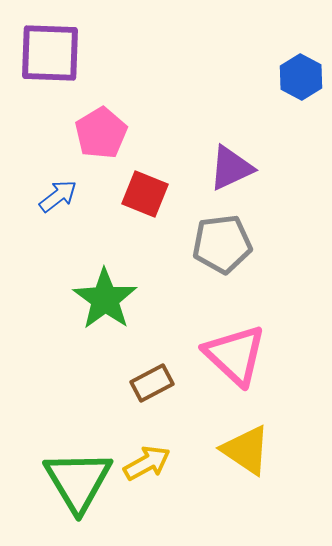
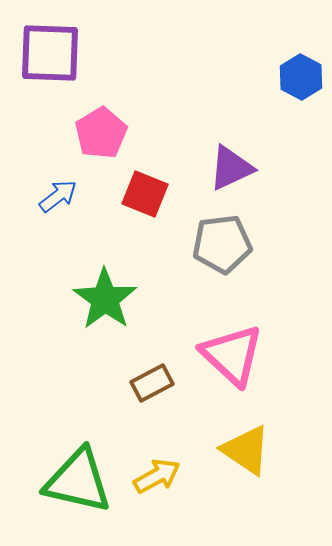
pink triangle: moved 3 px left
yellow arrow: moved 10 px right, 13 px down
green triangle: rotated 46 degrees counterclockwise
